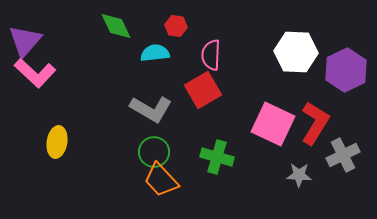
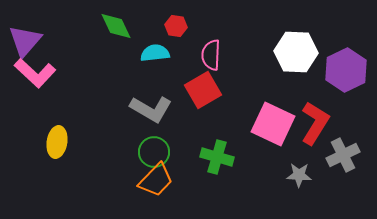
orange trapezoid: moved 5 px left; rotated 93 degrees counterclockwise
